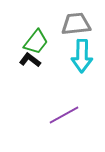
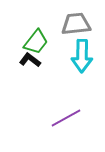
purple line: moved 2 px right, 3 px down
